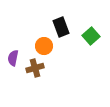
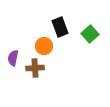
black rectangle: moved 1 px left
green square: moved 1 px left, 2 px up
brown cross: rotated 12 degrees clockwise
